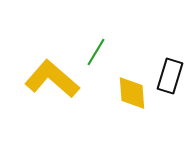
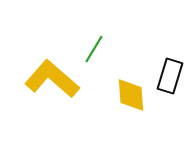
green line: moved 2 px left, 3 px up
yellow diamond: moved 1 px left, 2 px down
